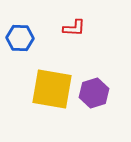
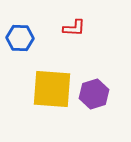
yellow square: rotated 6 degrees counterclockwise
purple hexagon: moved 1 px down
